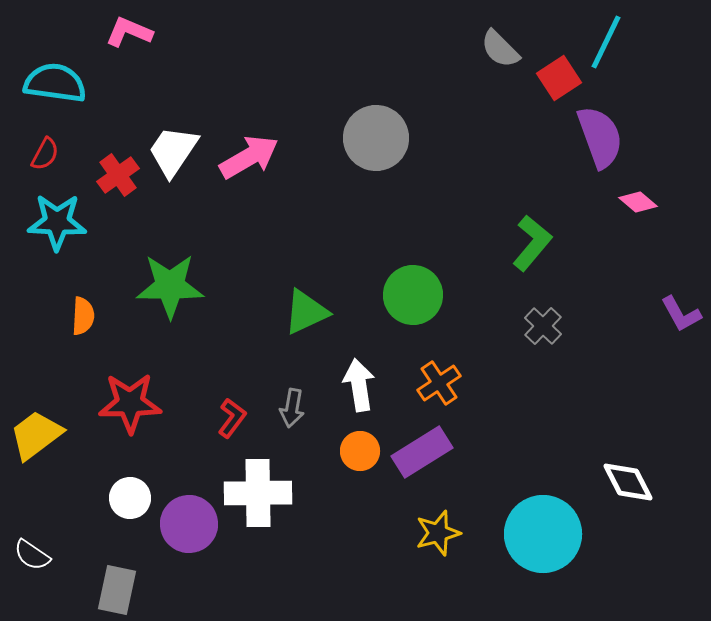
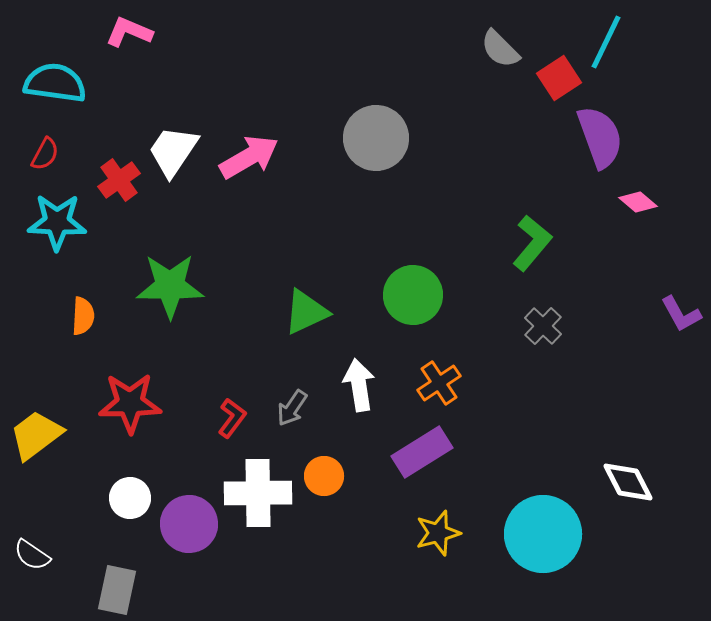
red cross: moved 1 px right, 5 px down
gray arrow: rotated 24 degrees clockwise
orange circle: moved 36 px left, 25 px down
